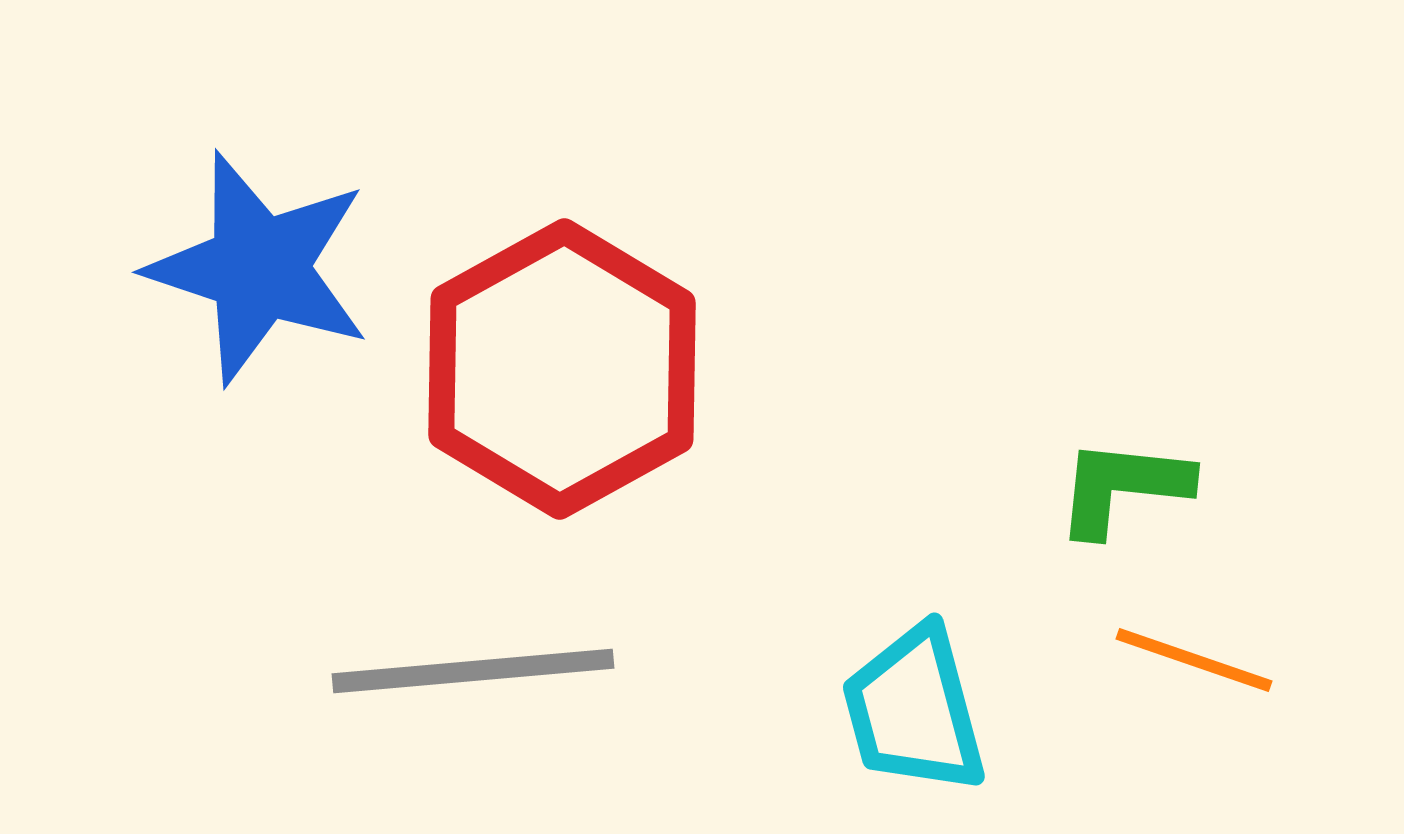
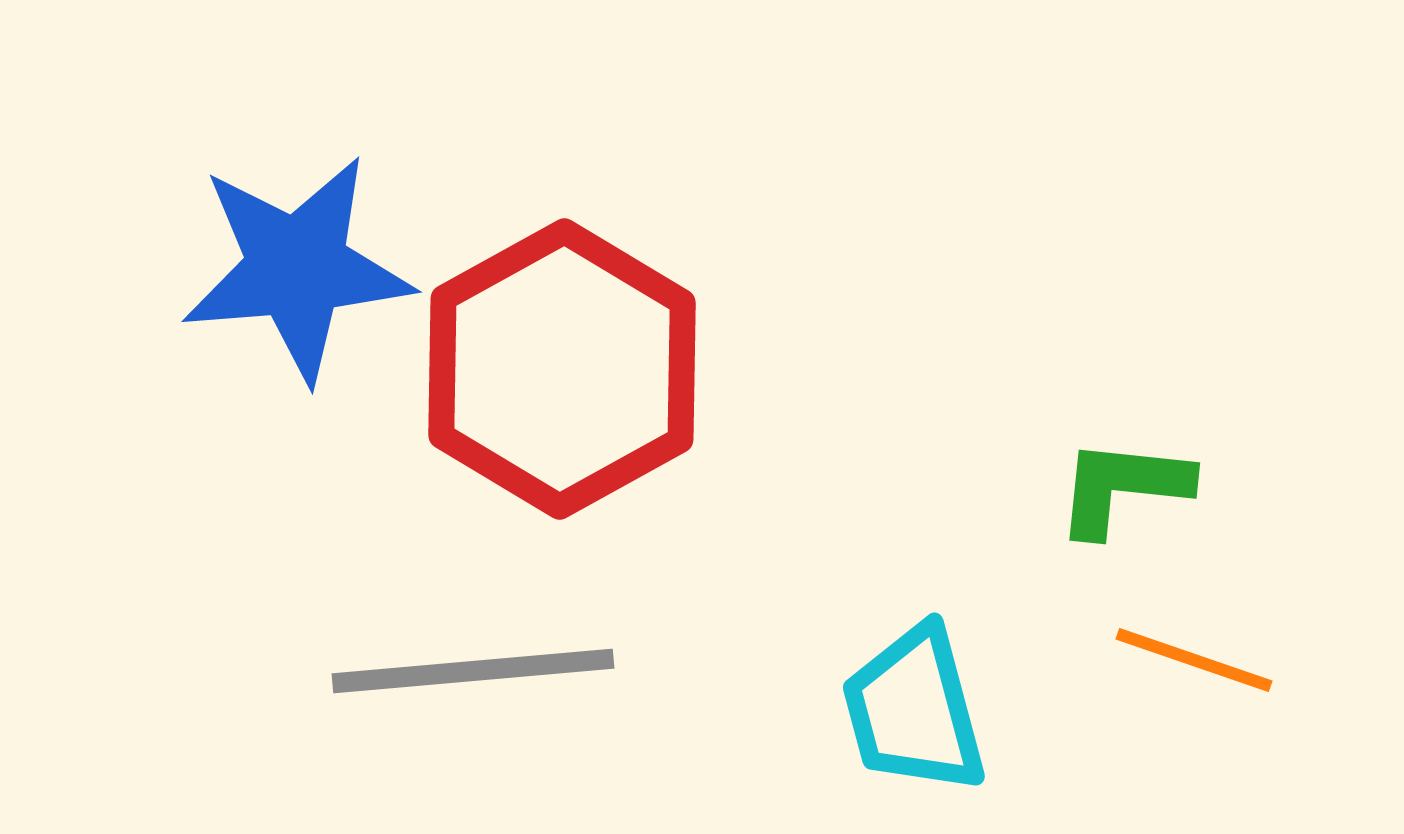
blue star: moved 38 px right; rotated 23 degrees counterclockwise
